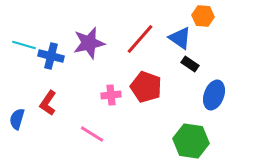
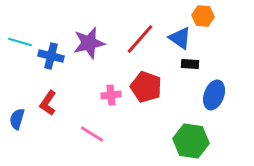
cyan line: moved 4 px left, 3 px up
black rectangle: rotated 30 degrees counterclockwise
